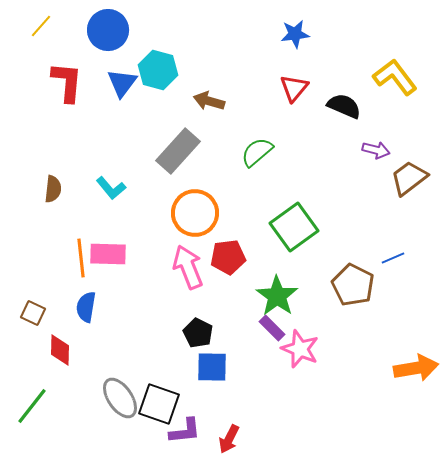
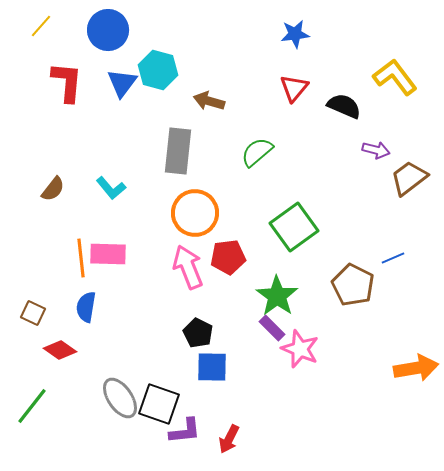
gray rectangle: rotated 36 degrees counterclockwise
brown semicircle: rotated 32 degrees clockwise
red diamond: rotated 56 degrees counterclockwise
